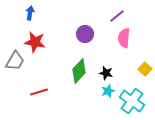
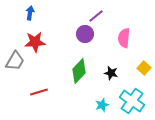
purple line: moved 21 px left
red star: rotated 15 degrees counterclockwise
yellow square: moved 1 px left, 1 px up
black star: moved 5 px right
cyan star: moved 6 px left, 14 px down
